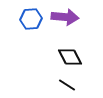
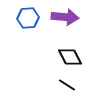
blue hexagon: moved 3 px left, 1 px up
